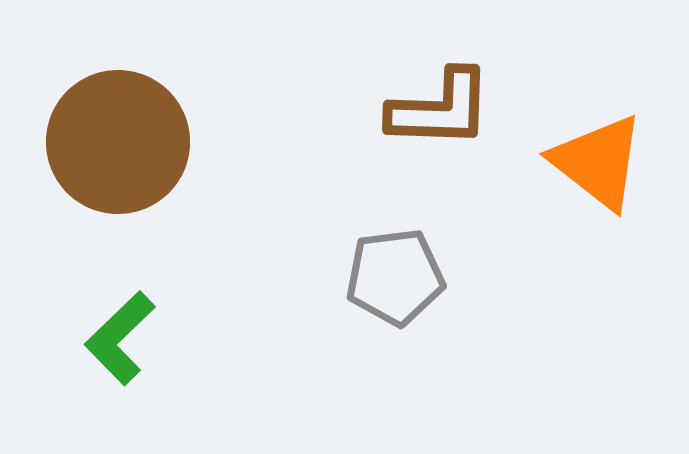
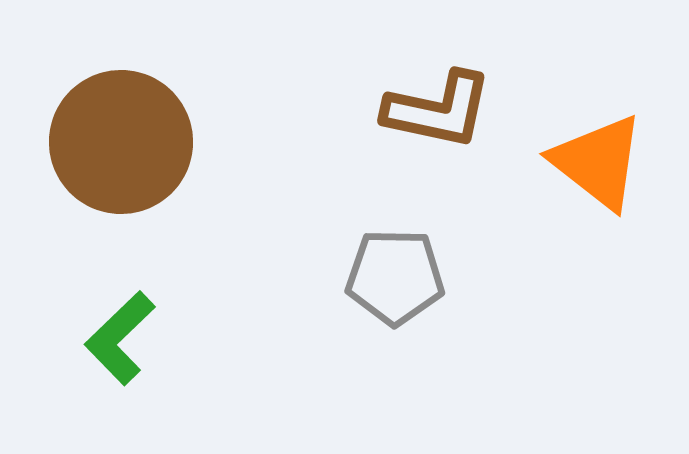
brown L-shape: moved 2 px left, 1 px down; rotated 10 degrees clockwise
brown circle: moved 3 px right
gray pentagon: rotated 8 degrees clockwise
